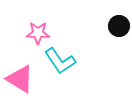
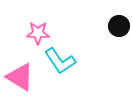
pink triangle: moved 2 px up
